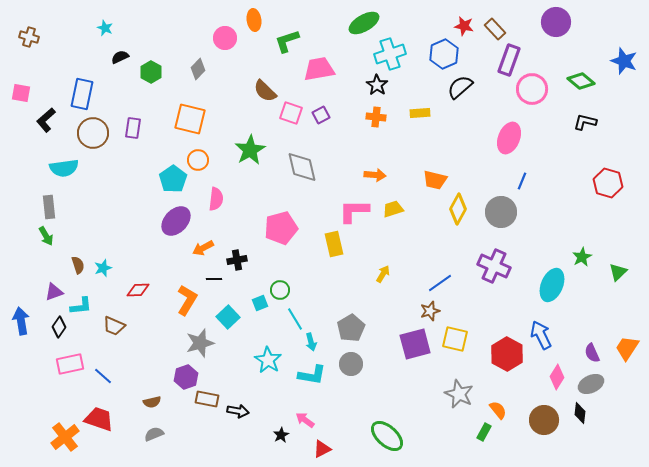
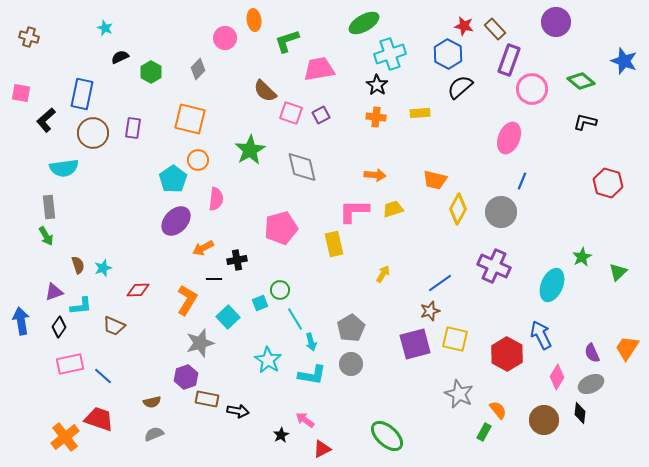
blue hexagon at (444, 54): moved 4 px right; rotated 8 degrees counterclockwise
